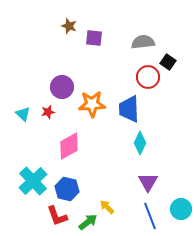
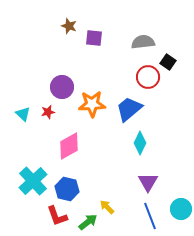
blue trapezoid: rotated 52 degrees clockwise
